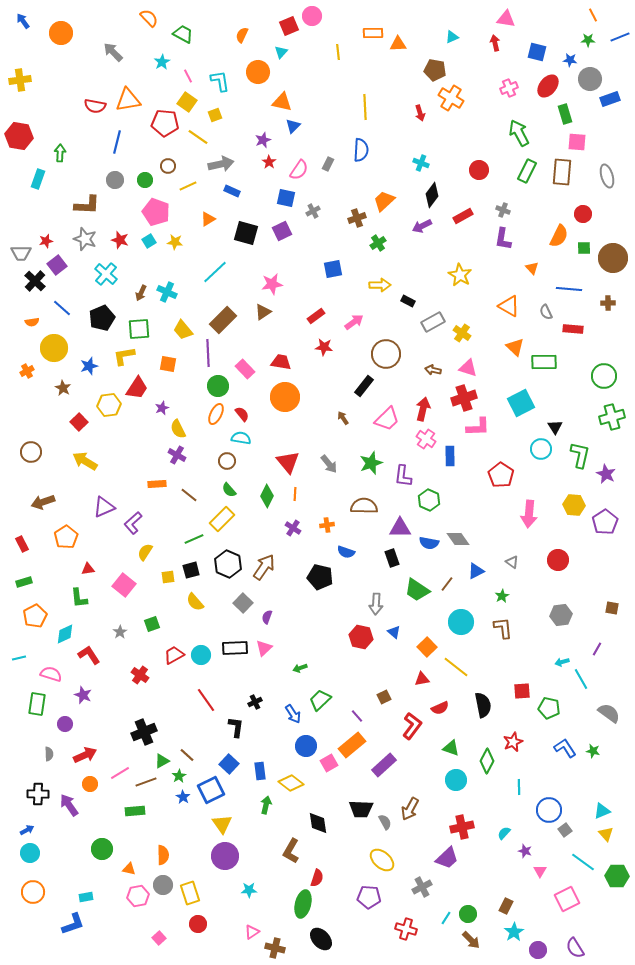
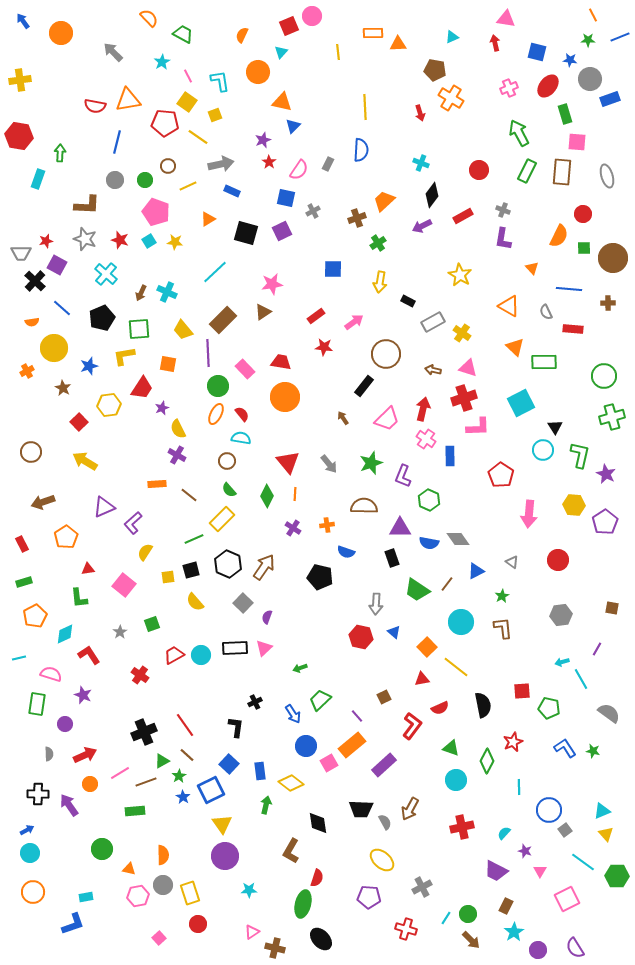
purple square at (57, 265): rotated 24 degrees counterclockwise
blue square at (333, 269): rotated 12 degrees clockwise
yellow arrow at (380, 285): moved 3 px up; rotated 100 degrees clockwise
red trapezoid at (137, 388): moved 5 px right
cyan circle at (541, 449): moved 2 px right, 1 px down
purple L-shape at (403, 476): rotated 15 degrees clockwise
red line at (206, 700): moved 21 px left, 25 px down
purple trapezoid at (447, 858): moved 49 px right, 13 px down; rotated 70 degrees clockwise
